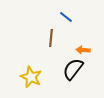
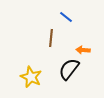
black semicircle: moved 4 px left
